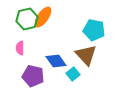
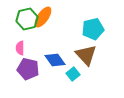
cyan pentagon: moved 1 px left, 1 px up; rotated 25 degrees counterclockwise
blue diamond: moved 1 px left, 1 px up
purple pentagon: moved 5 px left, 7 px up
